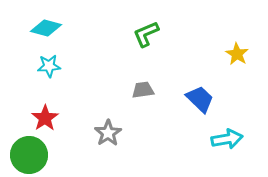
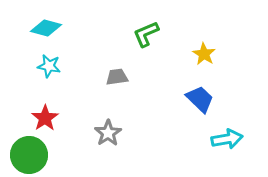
yellow star: moved 33 px left
cyan star: rotated 15 degrees clockwise
gray trapezoid: moved 26 px left, 13 px up
